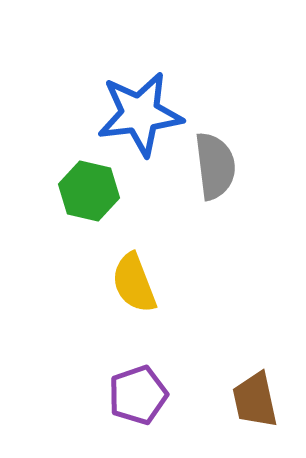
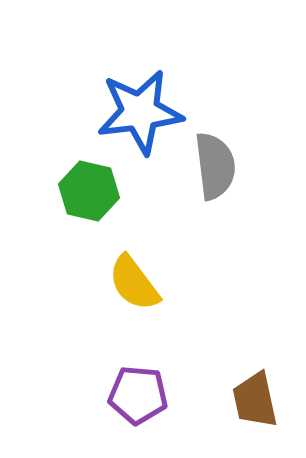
blue star: moved 2 px up
yellow semicircle: rotated 16 degrees counterclockwise
purple pentagon: rotated 24 degrees clockwise
